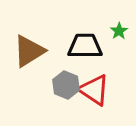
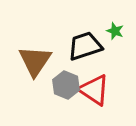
green star: moved 4 px left; rotated 18 degrees counterclockwise
black trapezoid: rotated 18 degrees counterclockwise
brown triangle: moved 6 px right, 10 px down; rotated 24 degrees counterclockwise
